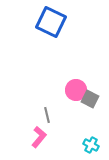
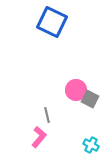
blue square: moved 1 px right
